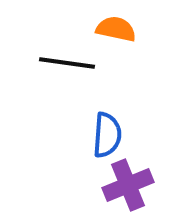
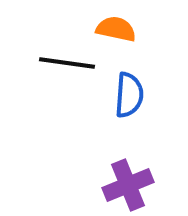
blue semicircle: moved 22 px right, 40 px up
